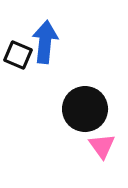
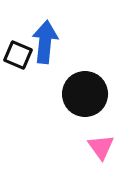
black circle: moved 15 px up
pink triangle: moved 1 px left, 1 px down
